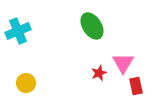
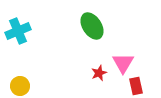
yellow circle: moved 6 px left, 3 px down
